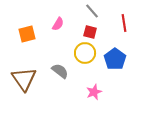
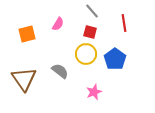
yellow circle: moved 1 px right, 1 px down
